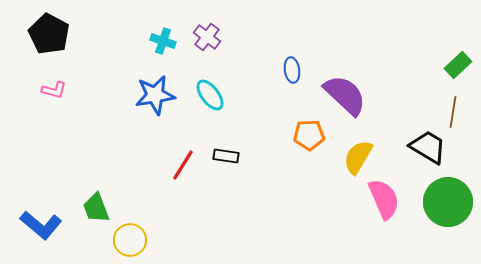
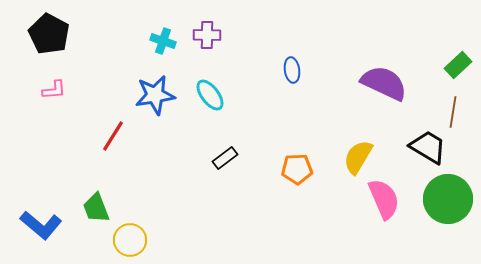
purple cross: moved 2 px up; rotated 36 degrees counterclockwise
pink L-shape: rotated 20 degrees counterclockwise
purple semicircle: moved 39 px right, 12 px up; rotated 18 degrees counterclockwise
orange pentagon: moved 12 px left, 34 px down
black rectangle: moved 1 px left, 2 px down; rotated 45 degrees counterclockwise
red line: moved 70 px left, 29 px up
green circle: moved 3 px up
